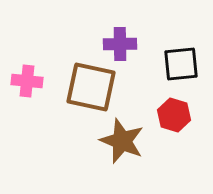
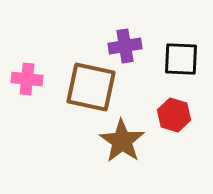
purple cross: moved 5 px right, 2 px down; rotated 8 degrees counterclockwise
black square: moved 5 px up; rotated 9 degrees clockwise
pink cross: moved 2 px up
brown star: rotated 12 degrees clockwise
